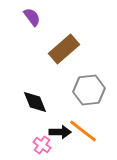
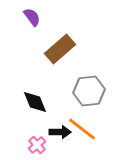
brown rectangle: moved 4 px left
gray hexagon: moved 1 px down
orange line: moved 1 px left, 2 px up
pink cross: moved 5 px left; rotated 12 degrees clockwise
